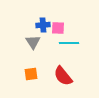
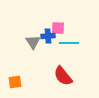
blue cross: moved 5 px right, 11 px down
orange square: moved 16 px left, 8 px down
